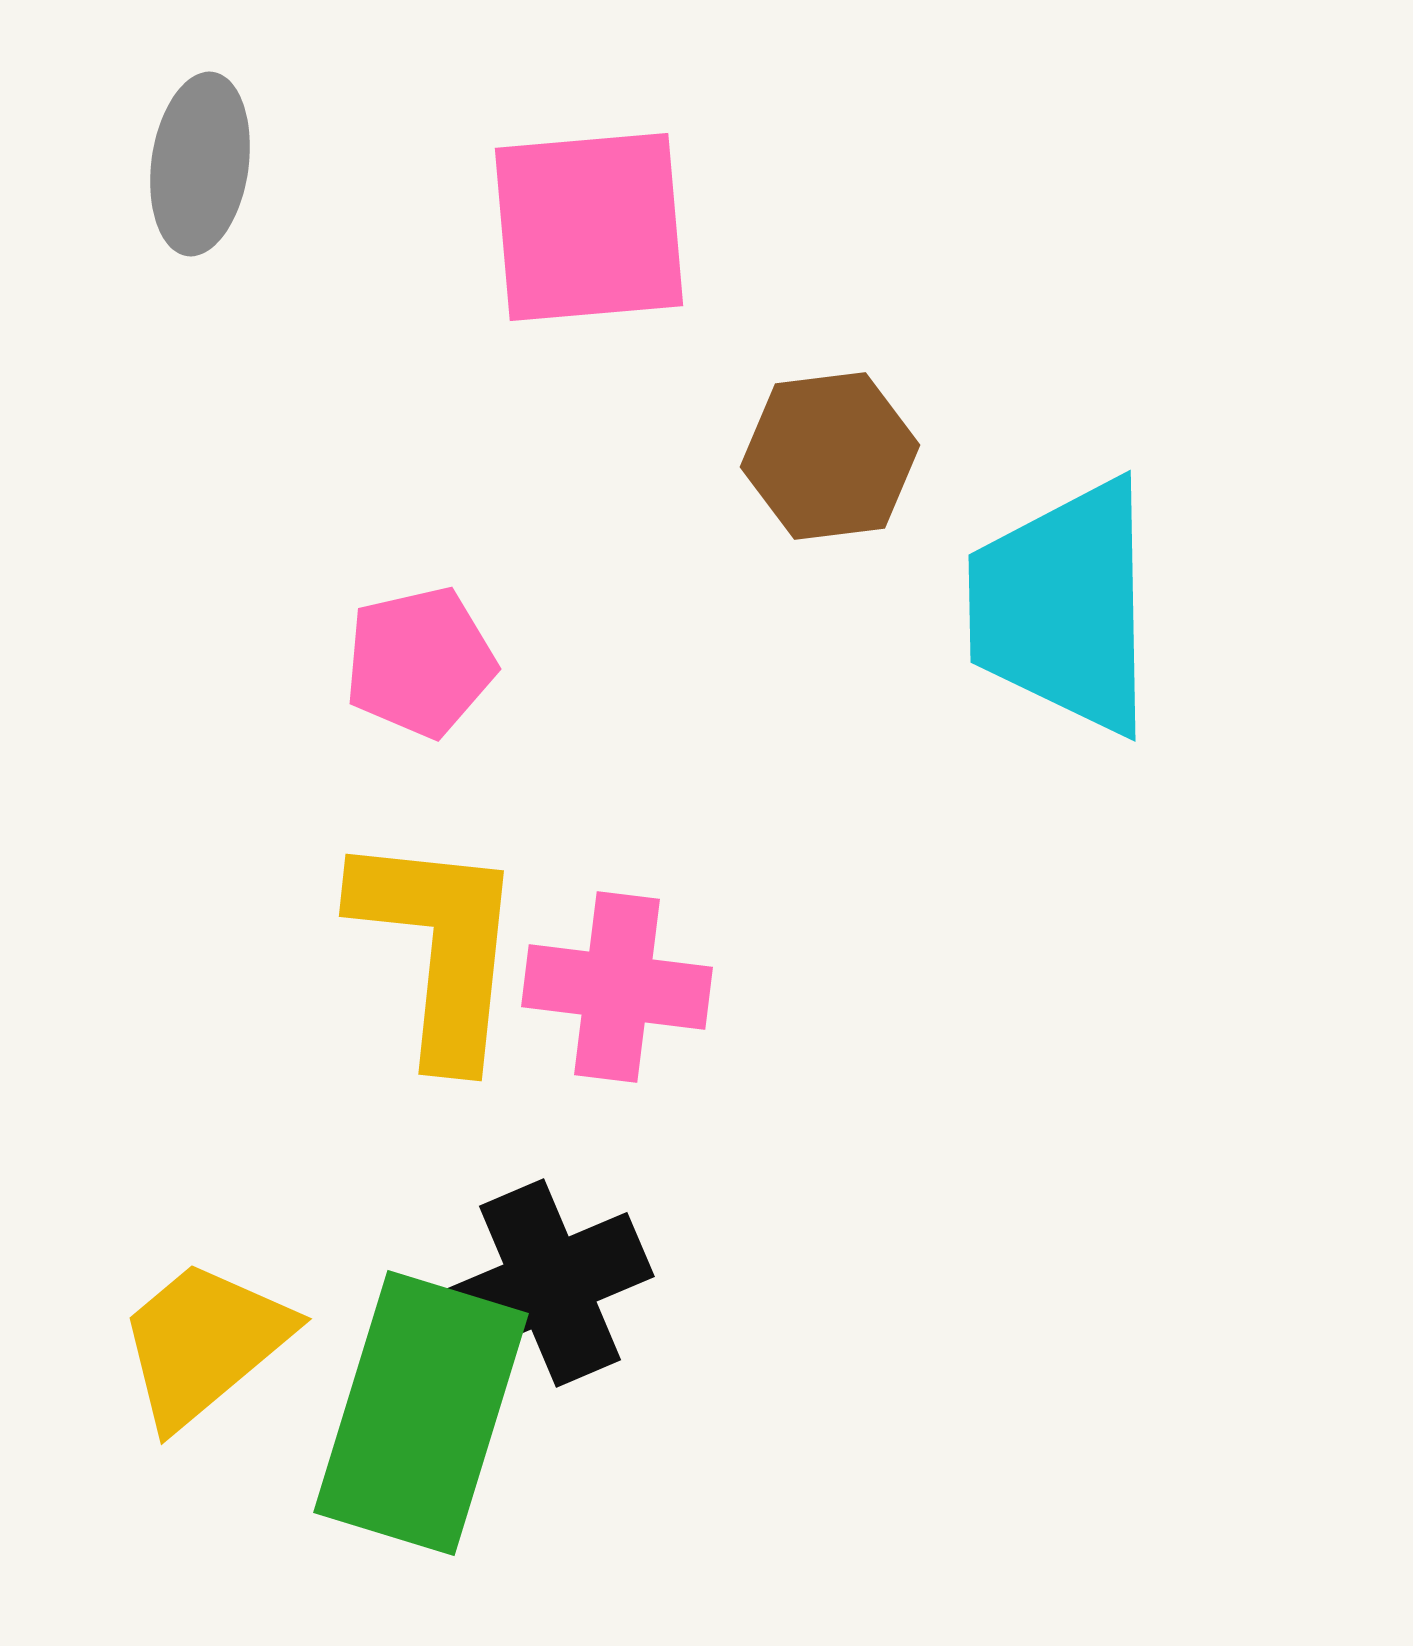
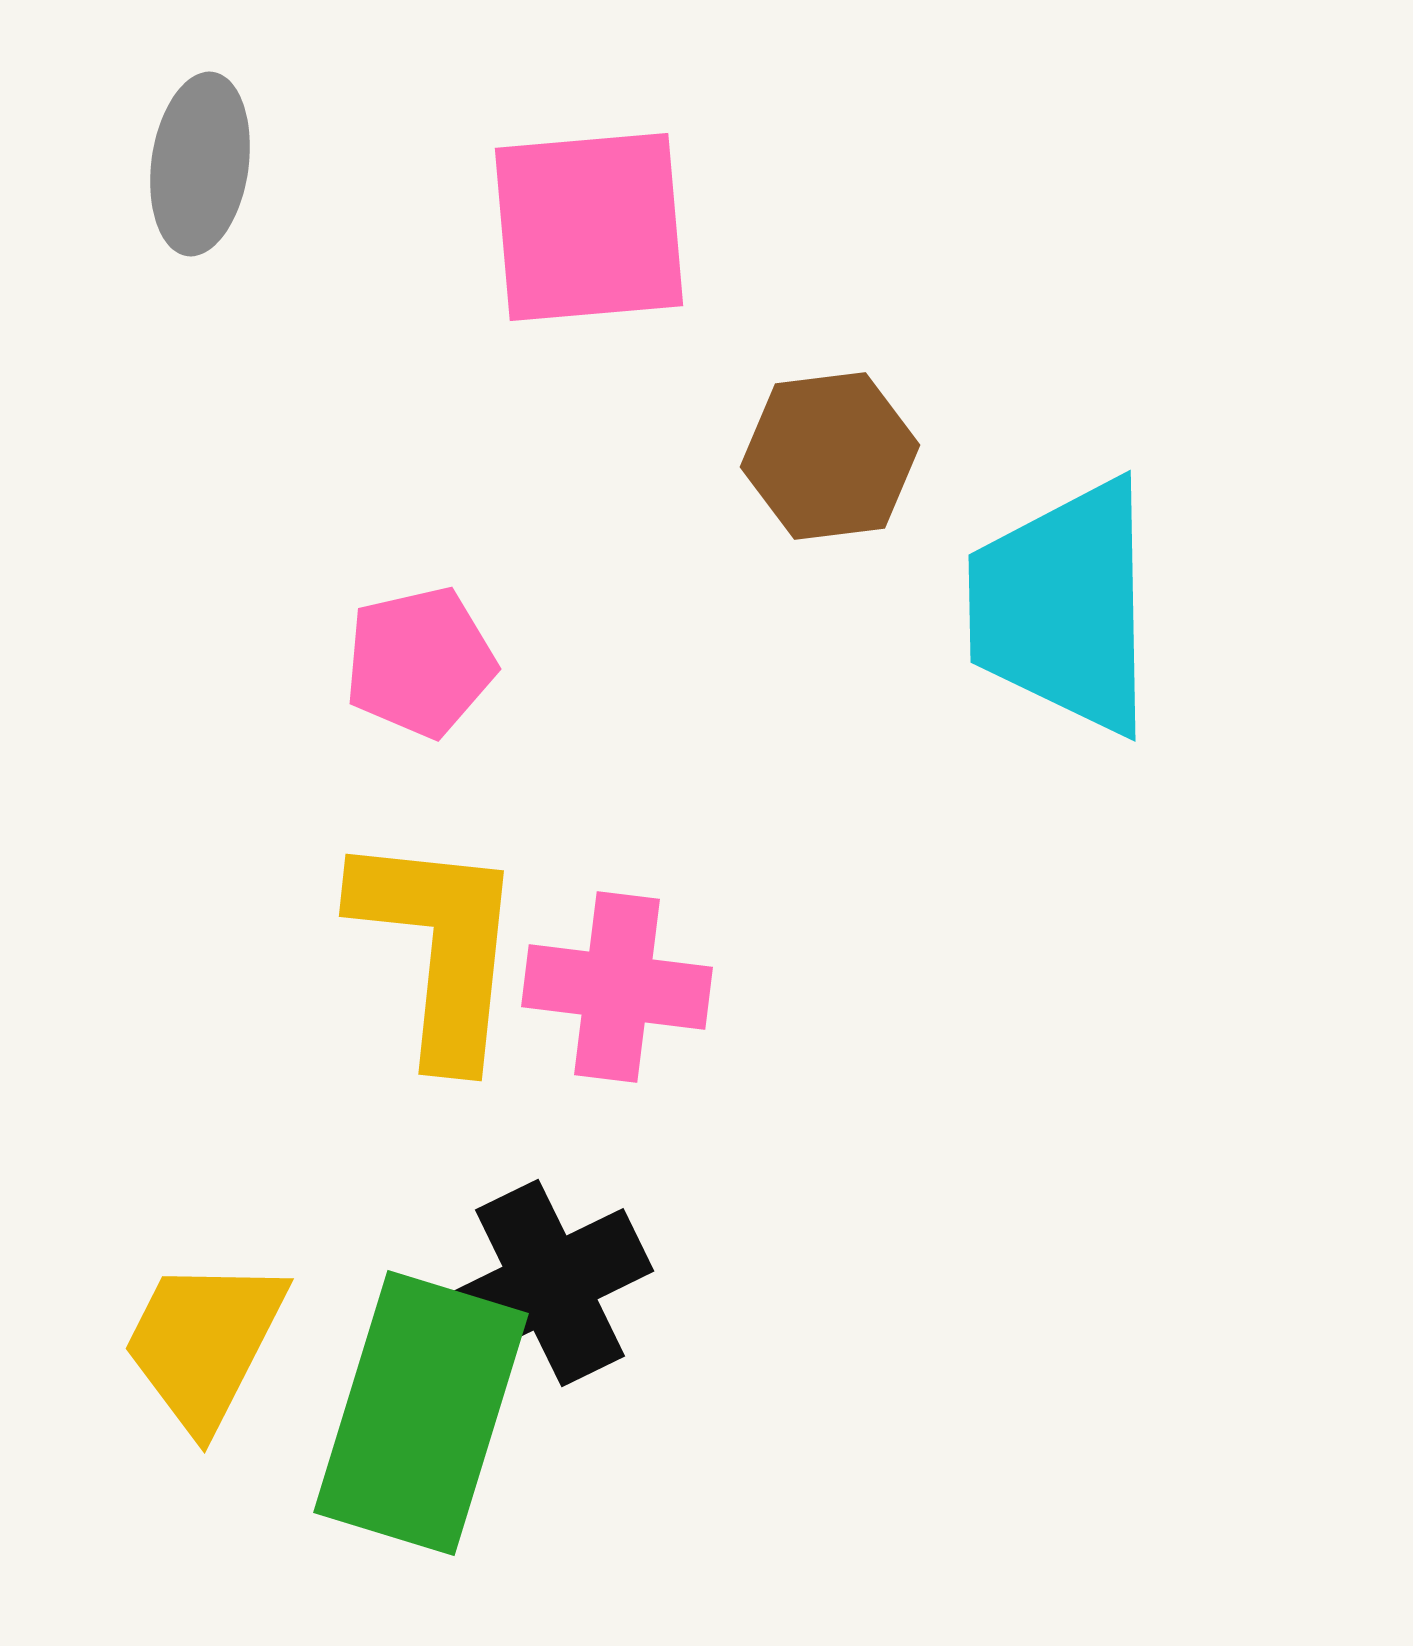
black cross: rotated 3 degrees counterclockwise
yellow trapezoid: rotated 23 degrees counterclockwise
